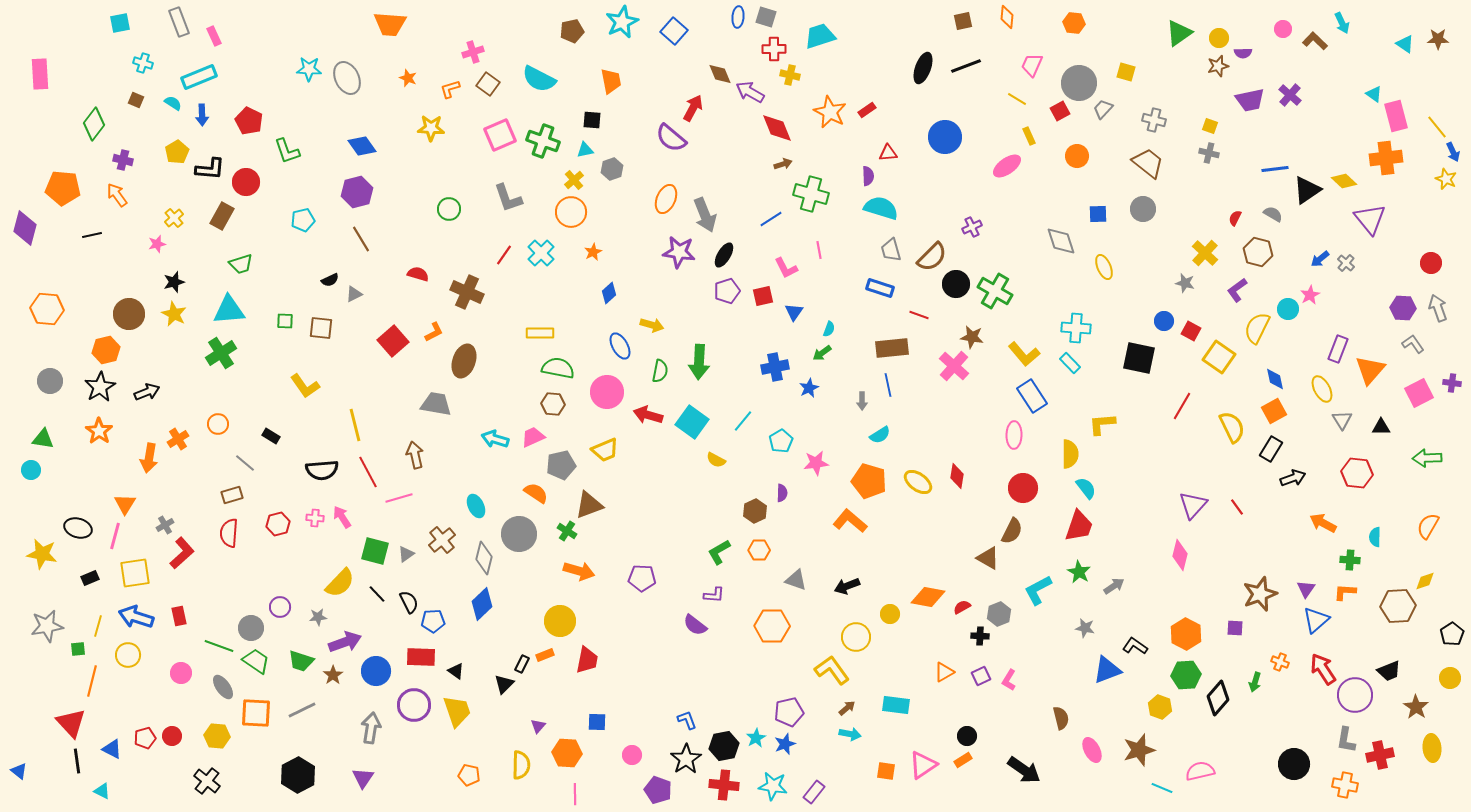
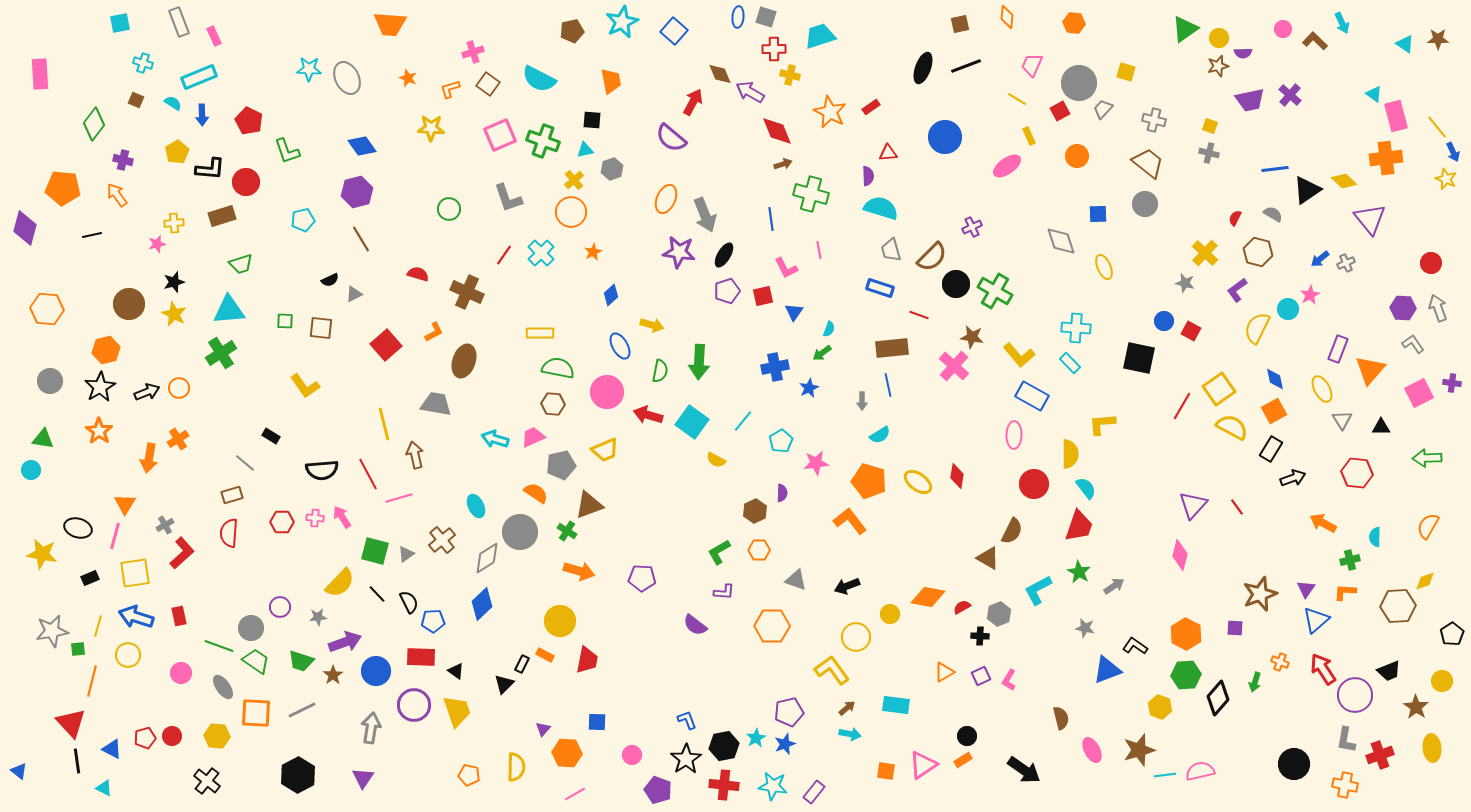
brown square at (963, 21): moved 3 px left, 3 px down
green triangle at (1179, 33): moved 6 px right, 4 px up
red arrow at (693, 108): moved 6 px up
red rectangle at (867, 110): moved 4 px right, 3 px up
red diamond at (777, 128): moved 3 px down
gray circle at (1143, 209): moved 2 px right, 5 px up
brown rectangle at (222, 216): rotated 44 degrees clockwise
yellow cross at (174, 218): moved 5 px down; rotated 36 degrees clockwise
blue line at (771, 219): rotated 65 degrees counterclockwise
gray cross at (1346, 263): rotated 24 degrees clockwise
blue diamond at (609, 293): moved 2 px right, 2 px down
brown circle at (129, 314): moved 10 px up
red square at (393, 341): moved 7 px left, 4 px down
yellow L-shape at (1024, 354): moved 5 px left, 1 px down
yellow square at (1219, 357): moved 32 px down; rotated 20 degrees clockwise
blue rectangle at (1032, 396): rotated 28 degrees counterclockwise
orange circle at (218, 424): moved 39 px left, 36 px up
yellow line at (355, 425): moved 29 px right, 1 px up
yellow semicircle at (1232, 427): rotated 36 degrees counterclockwise
red line at (368, 472): moved 2 px down
red circle at (1023, 488): moved 11 px right, 4 px up
orange L-shape at (850, 521): rotated 12 degrees clockwise
red hexagon at (278, 524): moved 4 px right, 2 px up; rotated 15 degrees clockwise
gray circle at (519, 534): moved 1 px right, 2 px up
gray diamond at (484, 558): moved 3 px right; rotated 44 degrees clockwise
green cross at (1350, 560): rotated 18 degrees counterclockwise
purple L-shape at (714, 595): moved 10 px right, 3 px up
gray star at (47, 626): moved 5 px right, 5 px down
orange rectangle at (545, 655): rotated 48 degrees clockwise
yellow circle at (1450, 678): moved 8 px left, 3 px down
purple triangle at (538, 726): moved 5 px right, 3 px down
red cross at (1380, 755): rotated 8 degrees counterclockwise
yellow semicircle at (521, 765): moved 5 px left, 2 px down
cyan line at (1162, 788): moved 3 px right, 13 px up; rotated 30 degrees counterclockwise
cyan triangle at (102, 791): moved 2 px right, 3 px up
pink line at (575, 794): rotated 60 degrees clockwise
